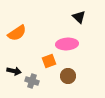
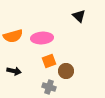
black triangle: moved 1 px up
orange semicircle: moved 4 px left, 3 px down; rotated 18 degrees clockwise
pink ellipse: moved 25 px left, 6 px up
brown circle: moved 2 px left, 5 px up
gray cross: moved 17 px right, 6 px down
